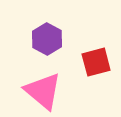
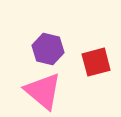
purple hexagon: moved 1 px right, 10 px down; rotated 16 degrees counterclockwise
